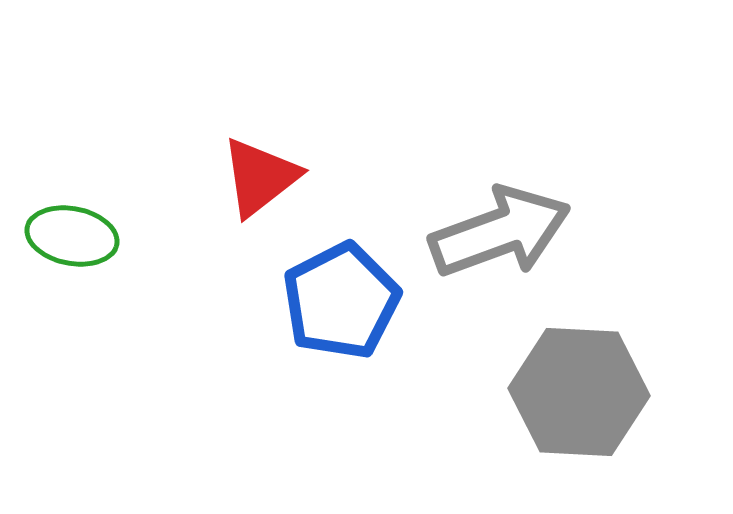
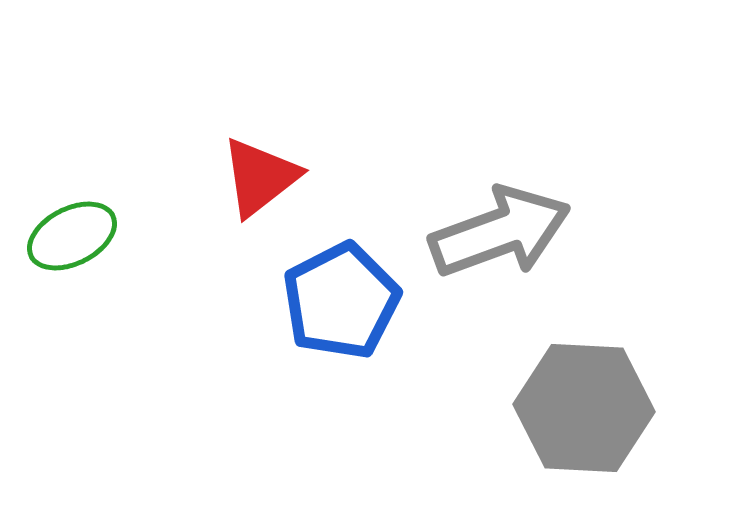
green ellipse: rotated 38 degrees counterclockwise
gray hexagon: moved 5 px right, 16 px down
